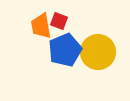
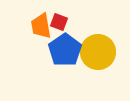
red square: moved 1 px down
blue pentagon: rotated 12 degrees counterclockwise
